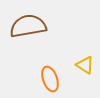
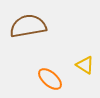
orange ellipse: rotated 30 degrees counterclockwise
